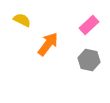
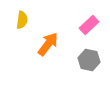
yellow semicircle: rotated 72 degrees clockwise
